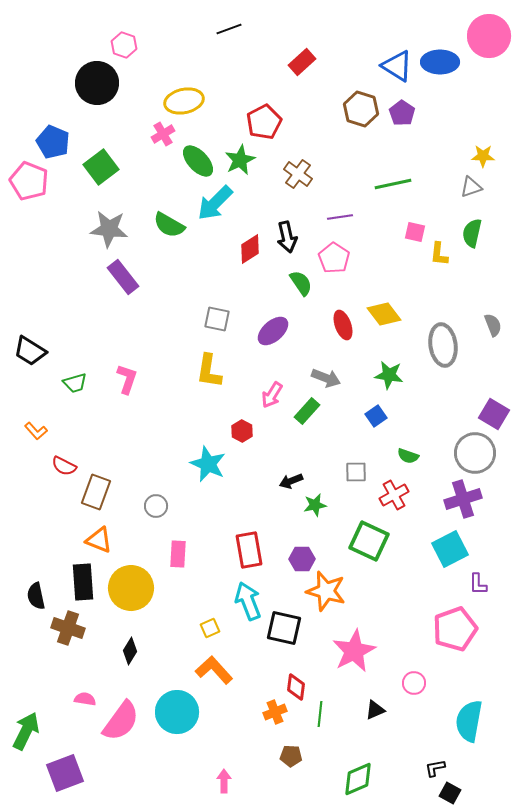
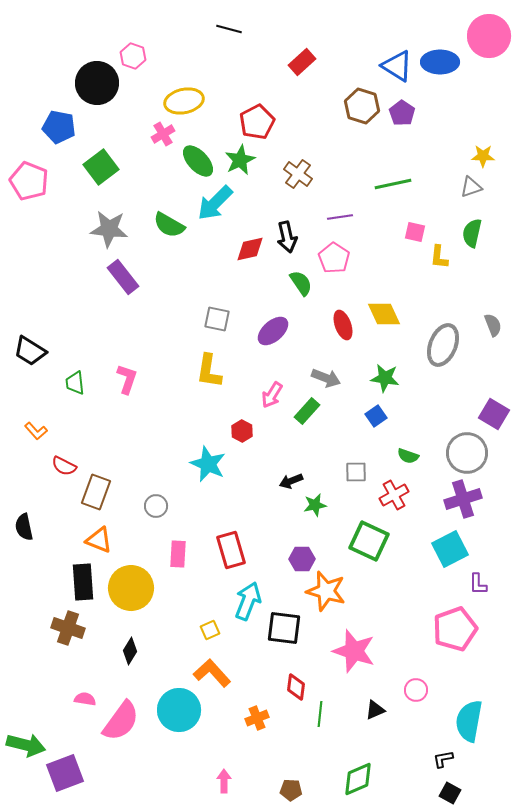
black line at (229, 29): rotated 35 degrees clockwise
pink hexagon at (124, 45): moved 9 px right, 11 px down
brown hexagon at (361, 109): moved 1 px right, 3 px up
red pentagon at (264, 122): moved 7 px left
blue pentagon at (53, 142): moved 6 px right, 15 px up; rotated 12 degrees counterclockwise
red diamond at (250, 249): rotated 20 degrees clockwise
yellow L-shape at (439, 254): moved 3 px down
yellow diamond at (384, 314): rotated 12 degrees clockwise
gray ellipse at (443, 345): rotated 30 degrees clockwise
green star at (389, 375): moved 4 px left, 3 px down
green trapezoid at (75, 383): rotated 100 degrees clockwise
gray circle at (475, 453): moved 8 px left
red rectangle at (249, 550): moved 18 px left; rotated 6 degrees counterclockwise
black semicircle at (36, 596): moved 12 px left, 69 px up
cyan arrow at (248, 601): rotated 42 degrees clockwise
yellow square at (210, 628): moved 2 px down
black square at (284, 628): rotated 6 degrees counterclockwise
pink star at (354, 651): rotated 27 degrees counterclockwise
orange L-shape at (214, 670): moved 2 px left, 3 px down
pink circle at (414, 683): moved 2 px right, 7 px down
cyan circle at (177, 712): moved 2 px right, 2 px up
orange cross at (275, 712): moved 18 px left, 6 px down
green arrow at (26, 731): moved 14 px down; rotated 78 degrees clockwise
brown pentagon at (291, 756): moved 34 px down
black L-shape at (435, 768): moved 8 px right, 9 px up
